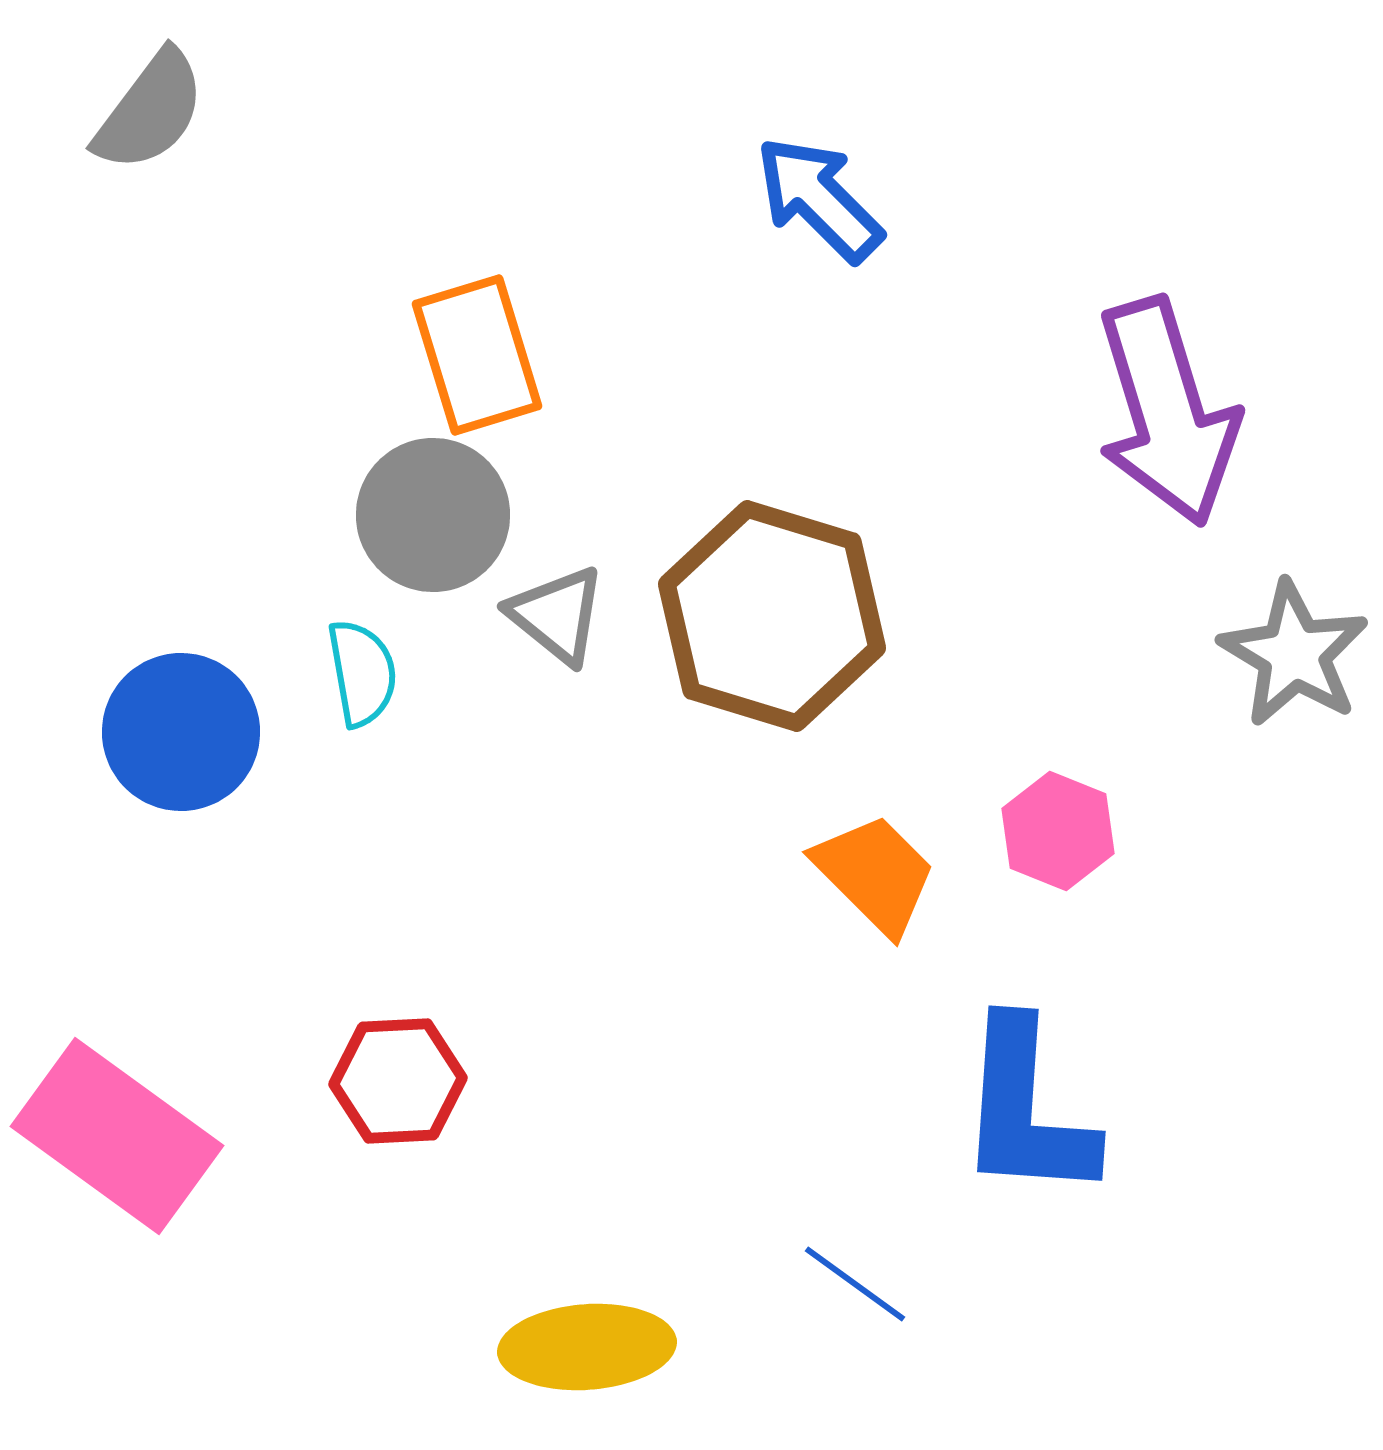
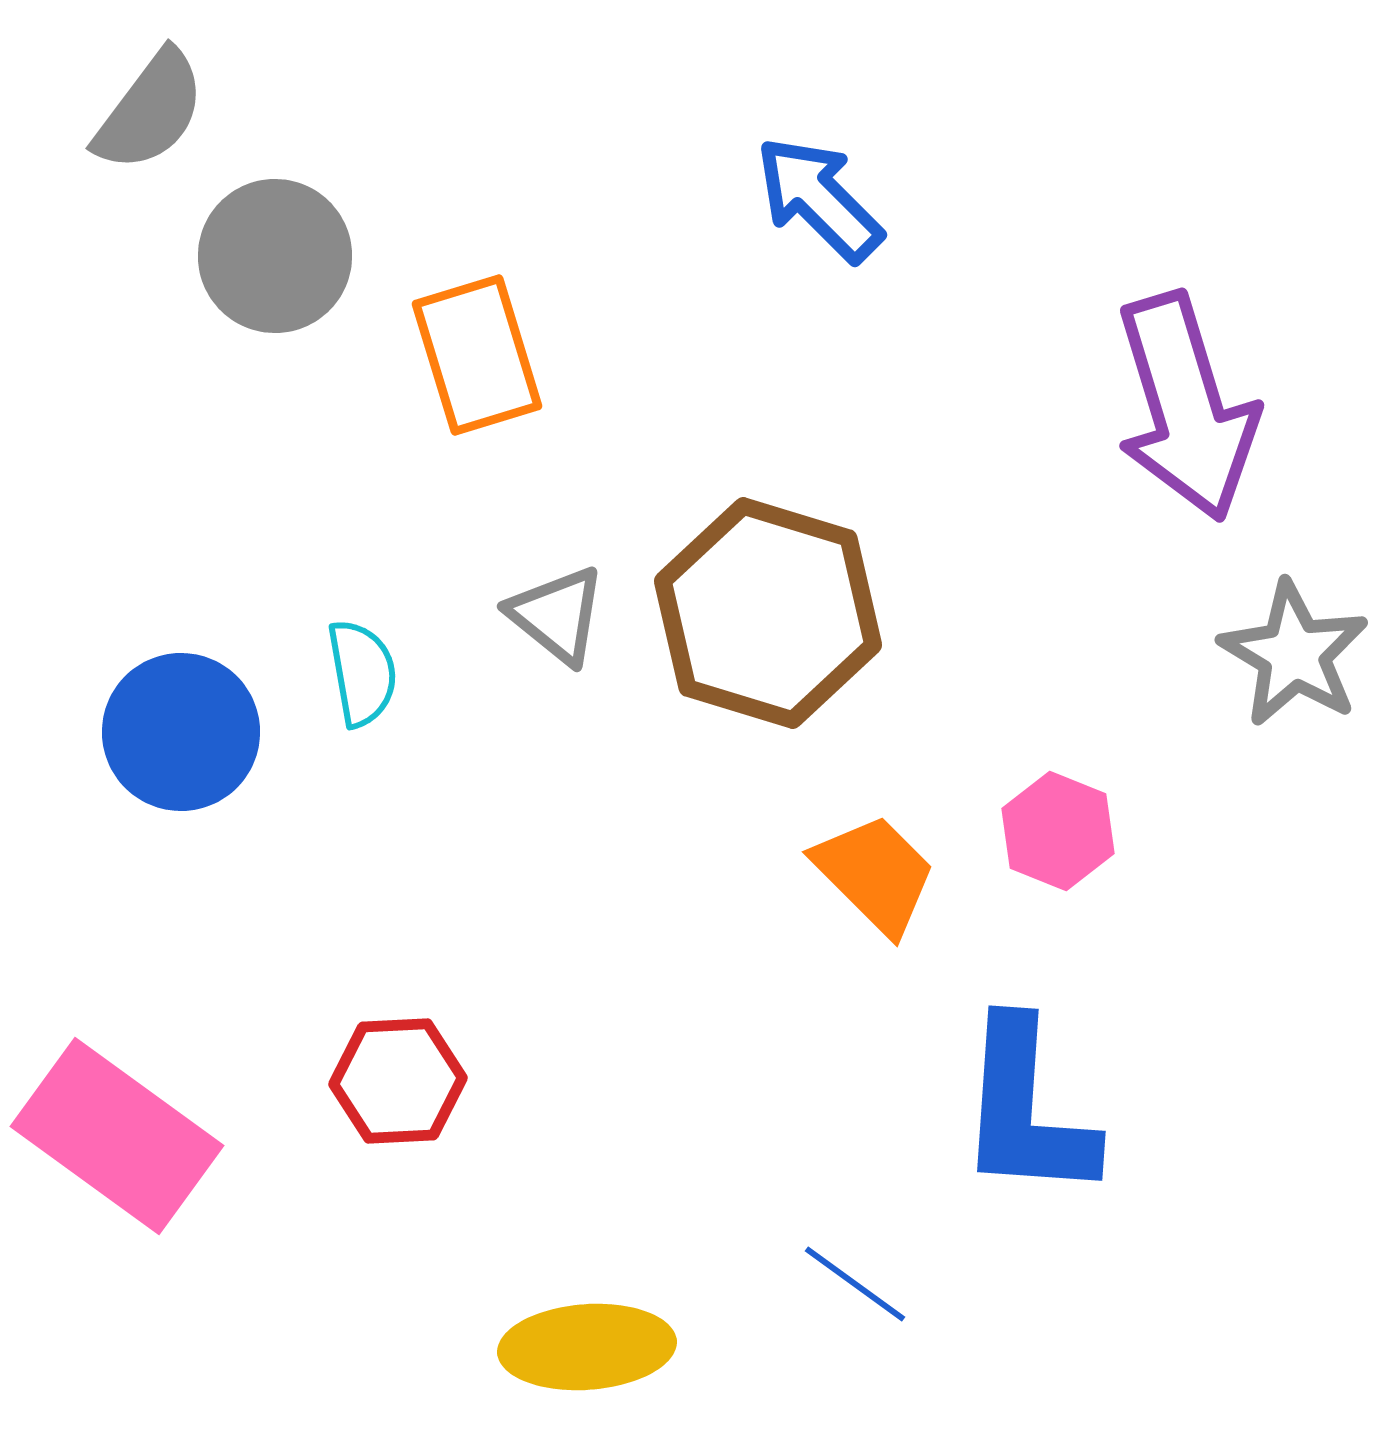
purple arrow: moved 19 px right, 5 px up
gray circle: moved 158 px left, 259 px up
brown hexagon: moved 4 px left, 3 px up
